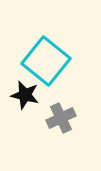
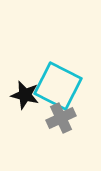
cyan square: moved 12 px right, 25 px down; rotated 12 degrees counterclockwise
